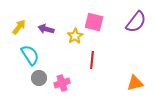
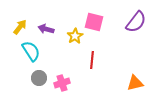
yellow arrow: moved 1 px right
cyan semicircle: moved 1 px right, 4 px up
